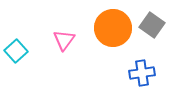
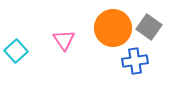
gray square: moved 3 px left, 2 px down
pink triangle: rotated 10 degrees counterclockwise
blue cross: moved 7 px left, 12 px up
